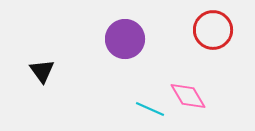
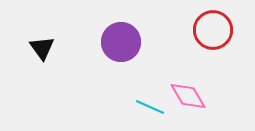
purple circle: moved 4 px left, 3 px down
black triangle: moved 23 px up
cyan line: moved 2 px up
